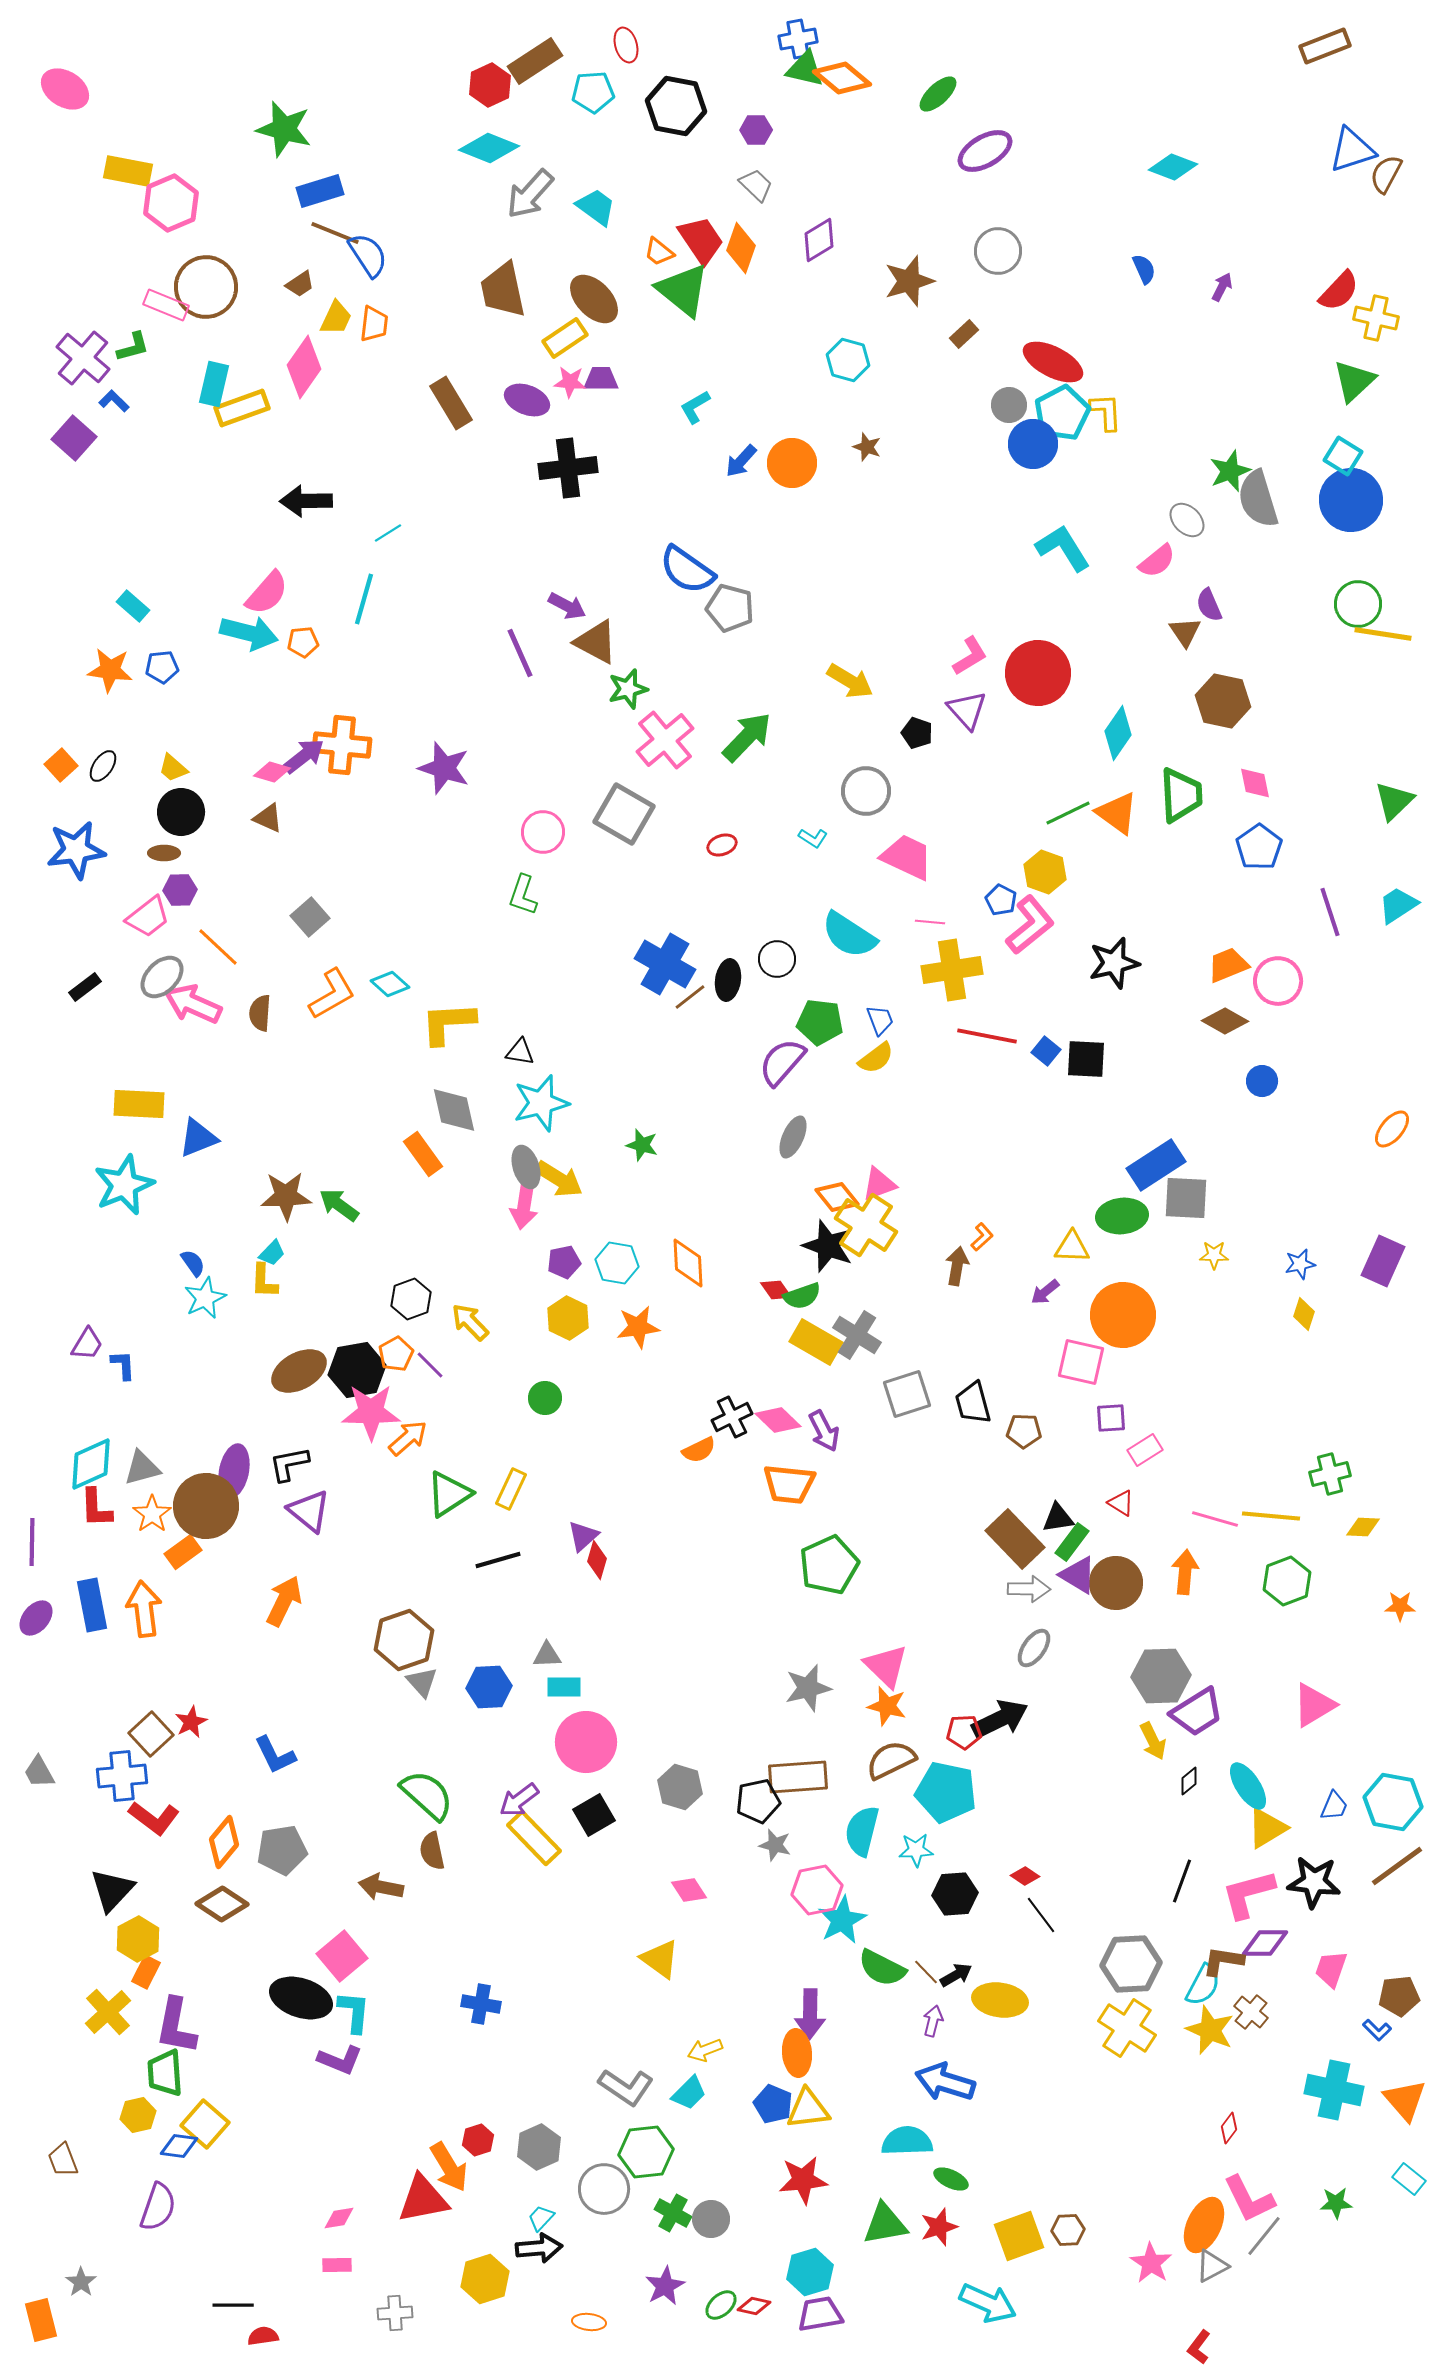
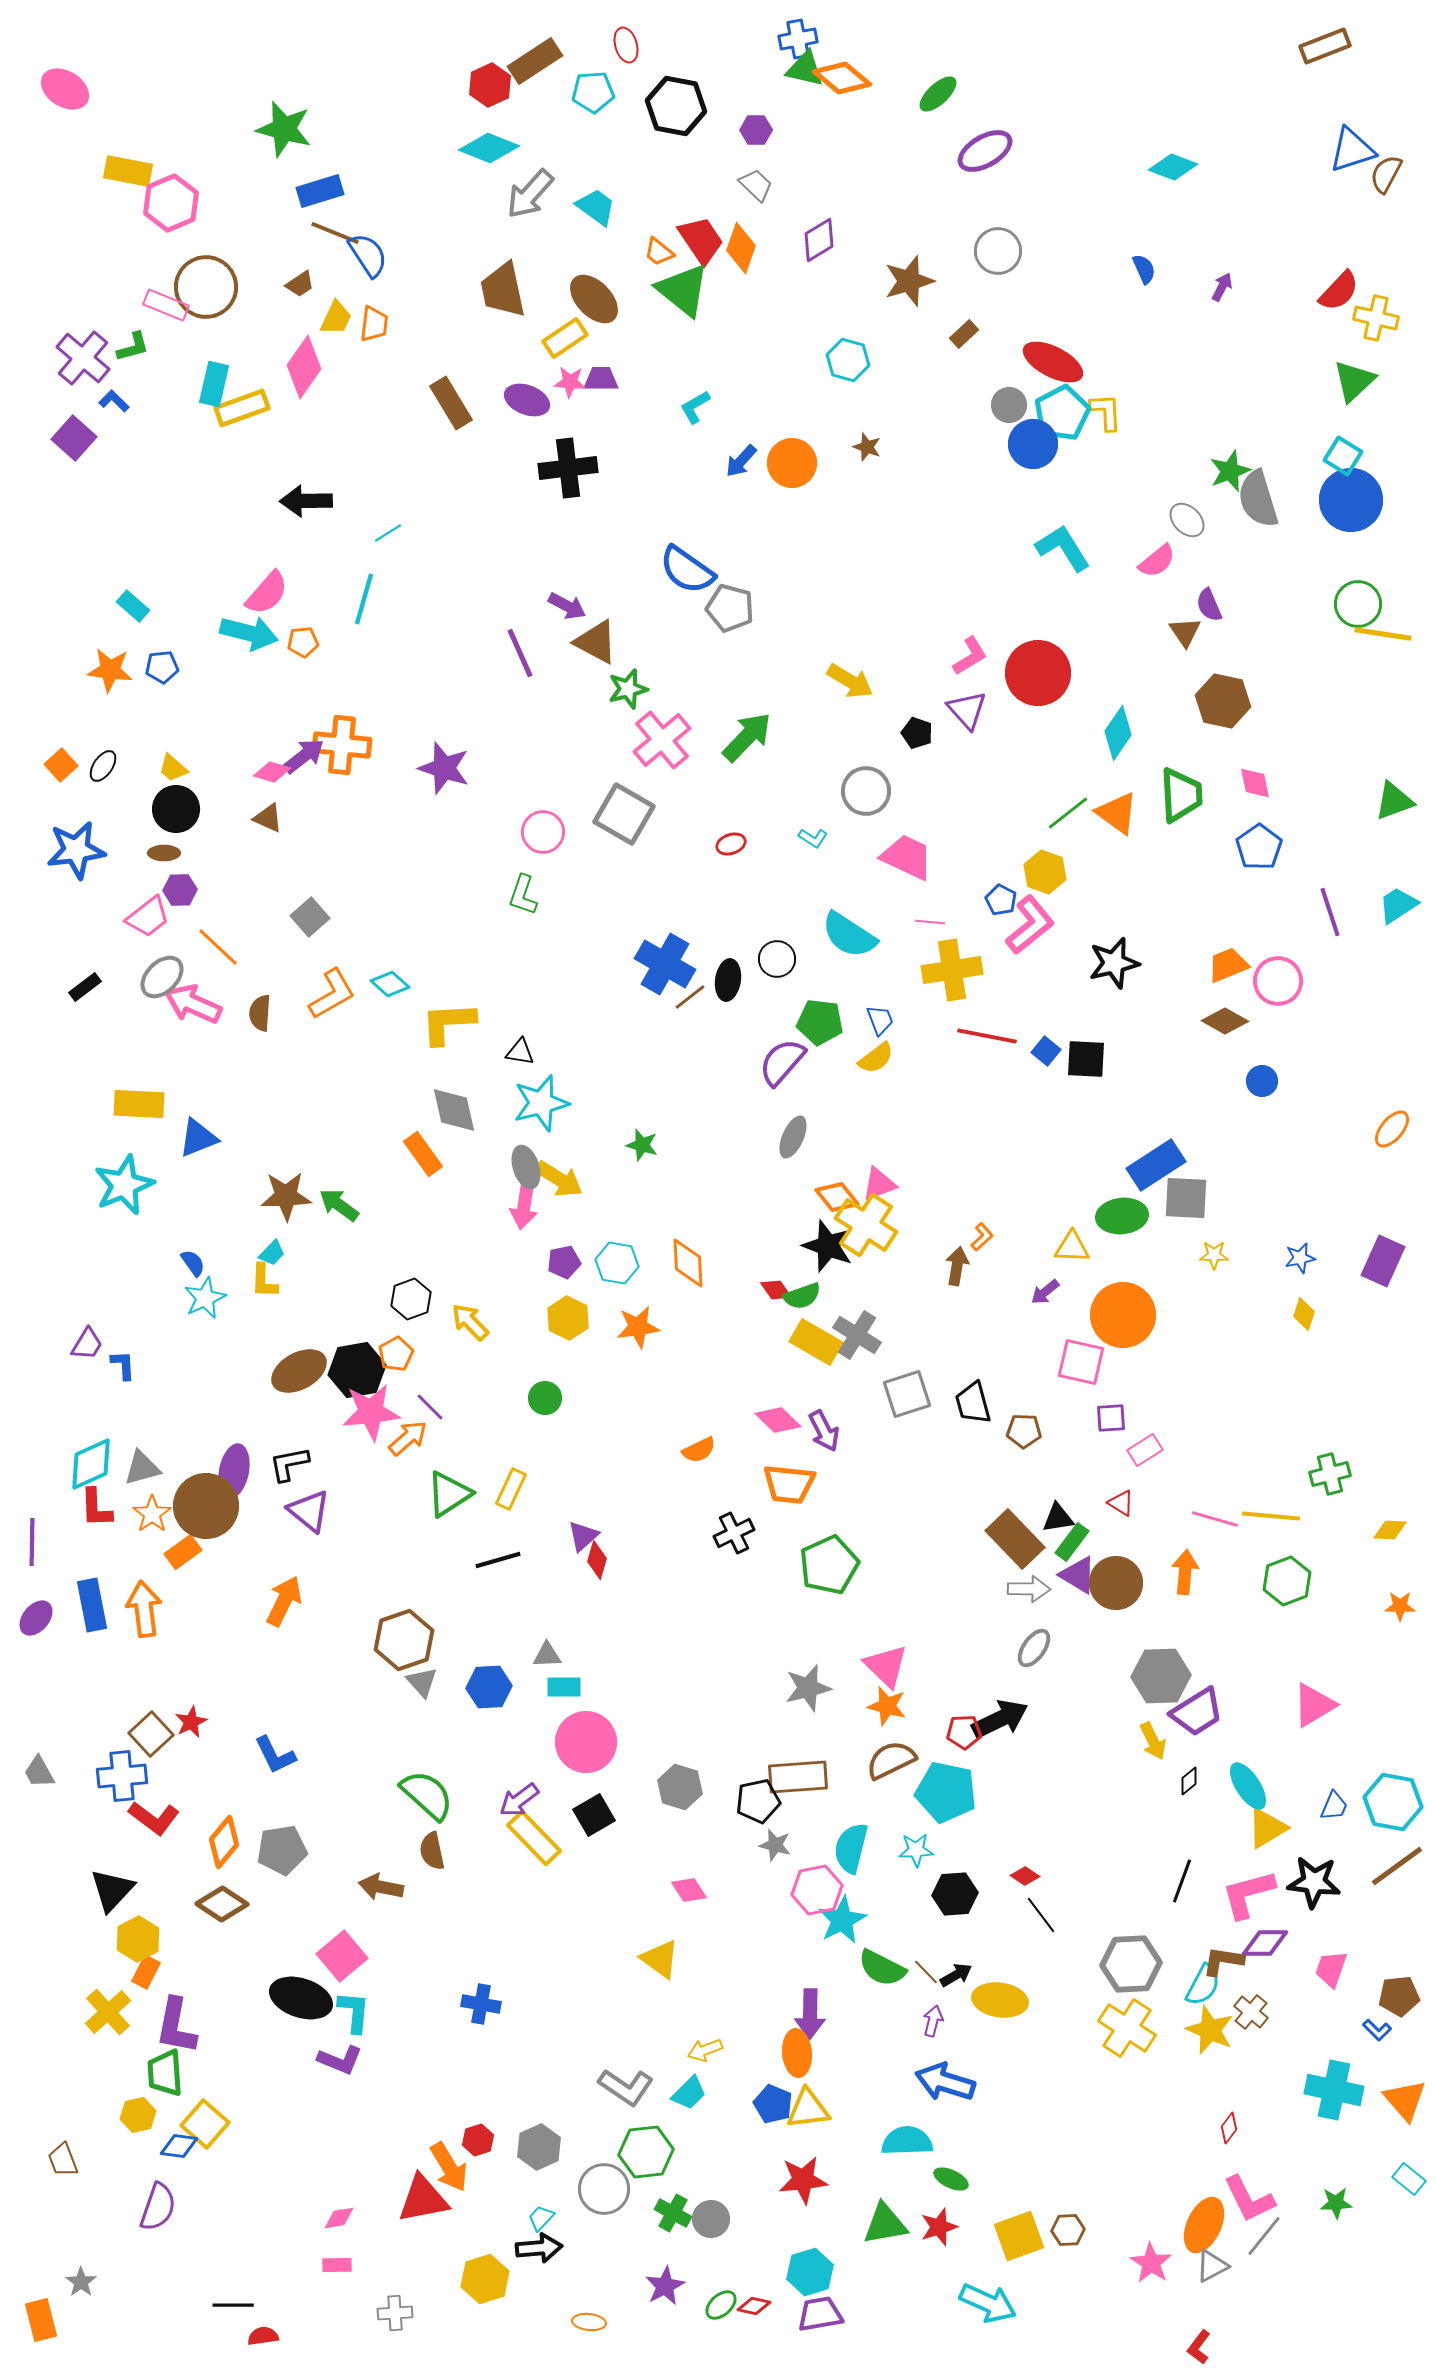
pink cross at (665, 740): moved 3 px left
green triangle at (1394, 801): rotated 24 degrees clockwise
black circle at (181, 812): moved 5 px left, 3 px up
green line at (1068, 813): rotated 12 degrees counterclockwise
red ellipse at (722, 845): moved 9 px right, 1 px up
blue star at (1300, 1264): moved 6 px up
purple line at (430, 1365): moved 42 px down
pink star at (371, 1412): rotated 6 degrees counterclockwise
black cross at (732, 1417): moved 2 px right, 116 px down
yellow diamond at (1363, 1527): moved 27 px right, 3 px down
cyan semicircle at (862, 1831): moved 11 px left, 17 px down
